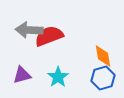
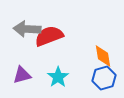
gray arrow: moved 2 px left, 1 px up
blue hexagon: moved 1 px right
